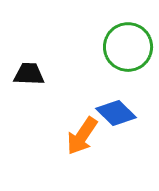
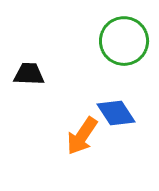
green circle: moved 4 px left, 6 px up
blue diamond: rotated 12 degrees clockwise
